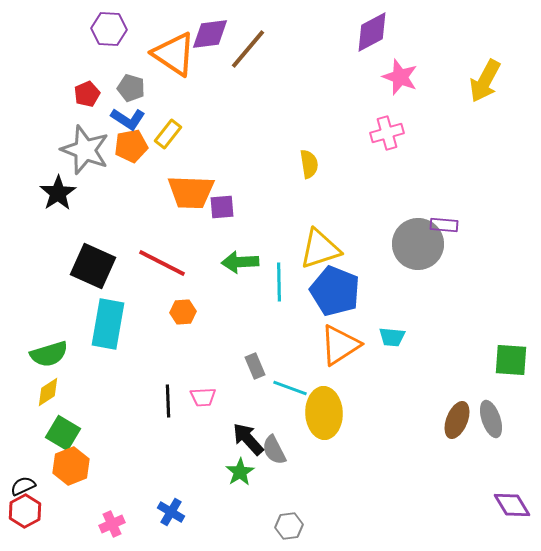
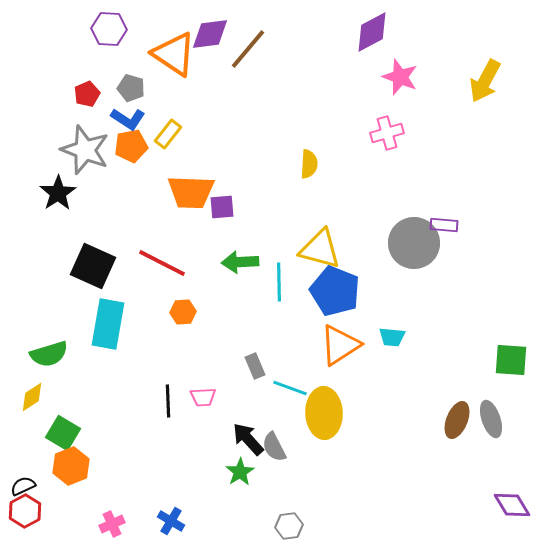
yellow semicircle at (309, 164): rotated 12 degrees clockwise
gray circle at (418, 244): moved 4 px left, 1 px up
yellow triangle at (320, 249): rotated 33 degrees clockwise
yellow diamond at (48, 392): moved 16 px left, 5 px down
gray semicircle at (274, 450): moved 3 px up
blue cross at (171, 512): moved 9 px down
